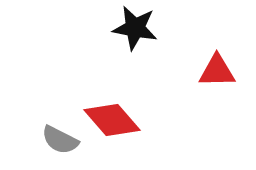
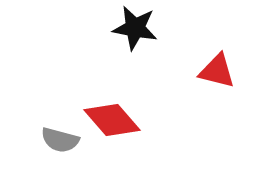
red triangle: rotated 15 degrees clockwise
gray semicircle: rotated 12 degrees counterclockwise
